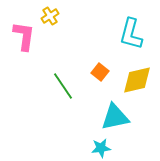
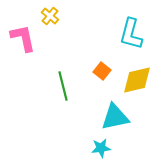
yellow cross: rotated 18 degrees counterclockwise
pink L-shape: moved 1 px left, 2 px down; rotated 20 degrees counterclockwise
orange square: moved 2 px right, 1 px up
green line: rotated 20 degrees clockwise
